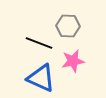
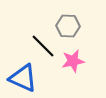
black line: moved 4 px right, 3 px down; rotated 24 degrees clockwise
blue triangle: moved 18 px left
